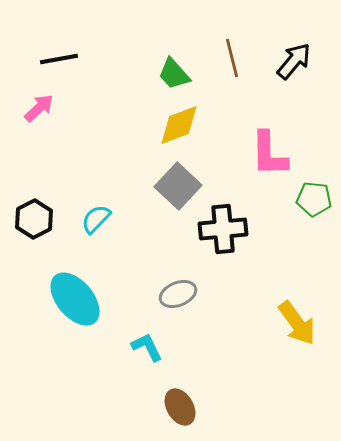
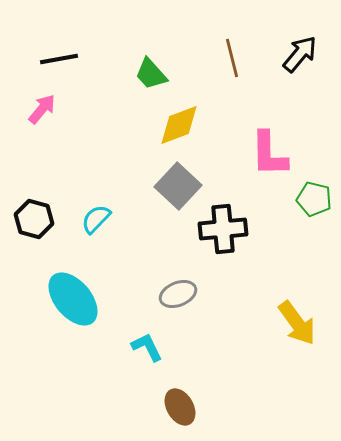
black arrow: moved 6 px right, 7 px up
green trapezoid: moved 23 px left
pink arrow: moved 3 px right, 1 px down; rotated 8 degrees counterclockwise
green pentagon: rotated 8 degrees clockwise
black hexagon: rotated 18 degrees counterclockwise
cyan ellipse: moved 2 px left
